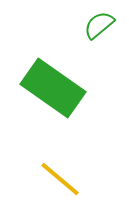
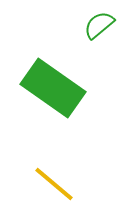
yellow line: moved 6 px left, 5 px down
